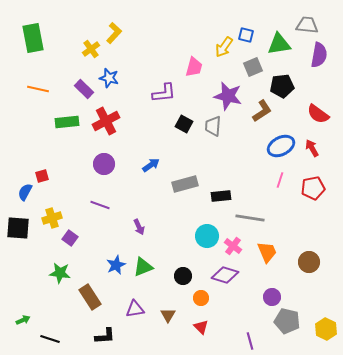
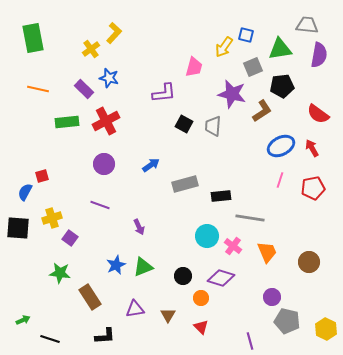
green triangle at (279, 44): moved 1 px right, 5 px down
purple star at (228, 96): moved 4 px right, 2 px up
purple diamond at (225, 275): moved 4 px left, 3 px down
